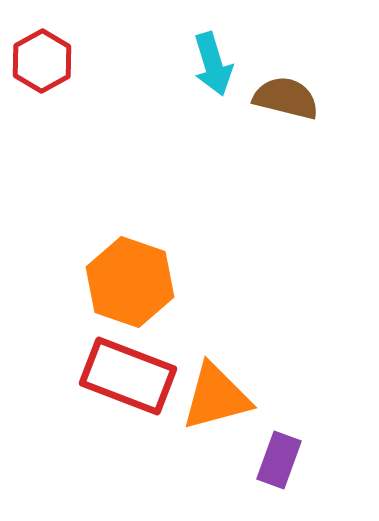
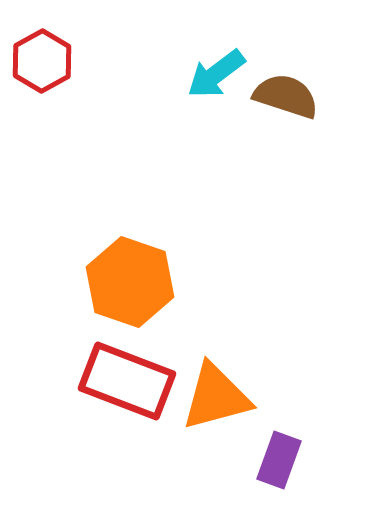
cyan arrow: moved 3 px right, 10 px down; rotated 70 degrees clockwise
brown semicircle: moved 2 px up; rotated 4 degrees clockwise
red rectangle: moved 1 px left, 5 px down
